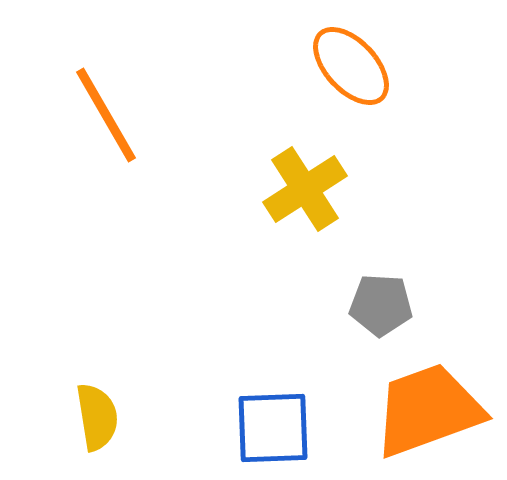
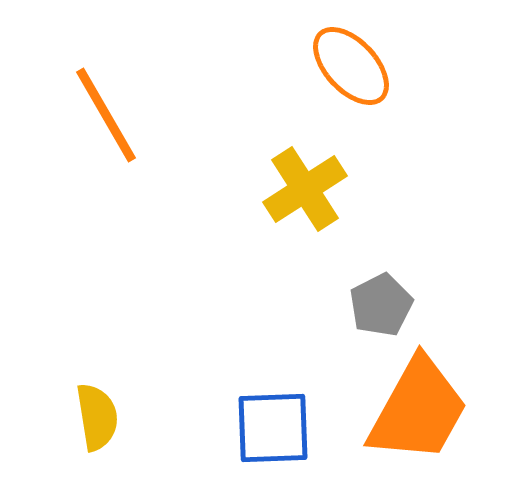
gray pentagon: rotated 30 degrees counterclockwise
orange trapezoid: moved 10 px left; rotated 139 degrees clockwise
